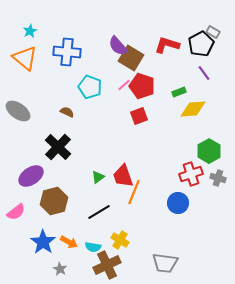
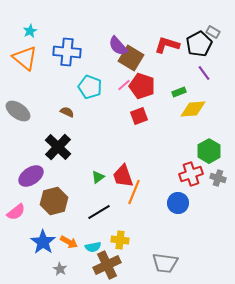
black pentagon: moved 2 px left
yellow cross: rotated 24 degrees counterclockwise
cyan semicircle: rotated 21 degrees counterclockwise
